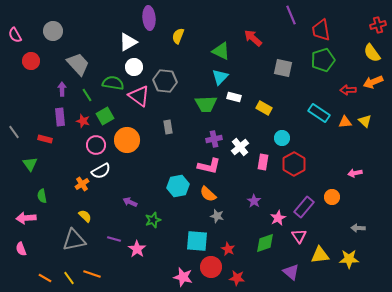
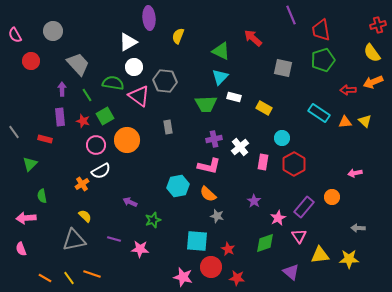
green triangle at (30, 164): rotated 21 degrees clockwise
pink star at (137, 249): moved 3 px right; rotated 30 degrees counterclockwise
